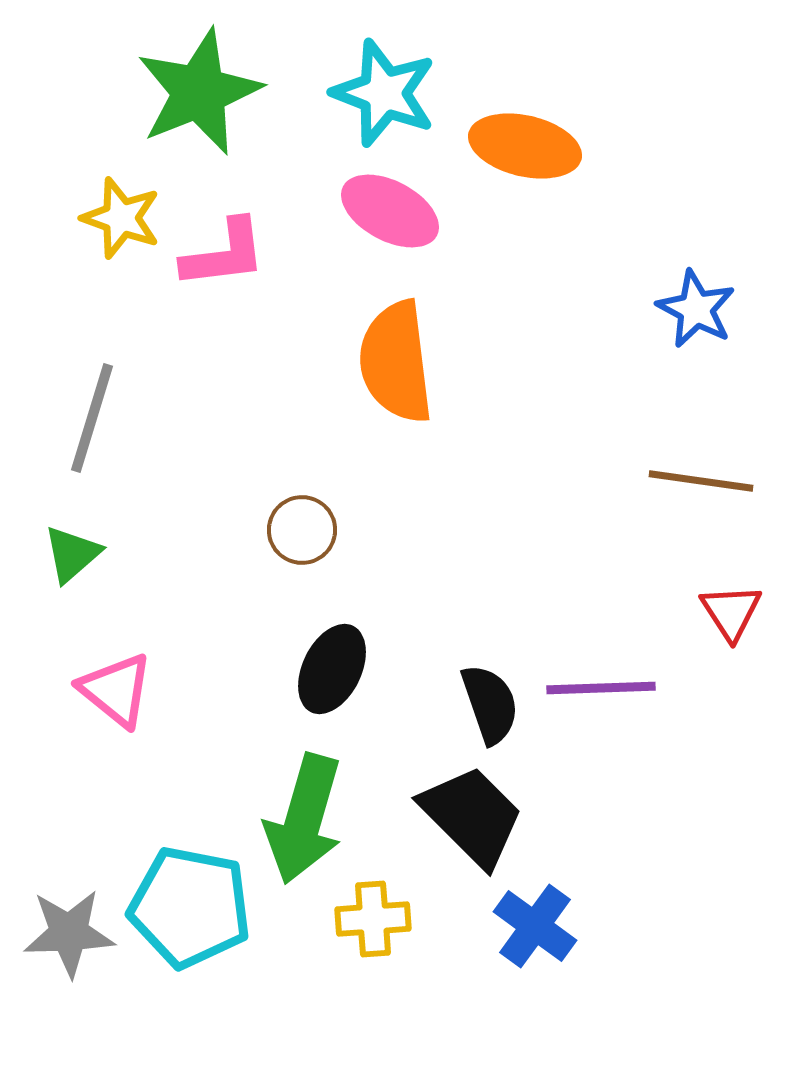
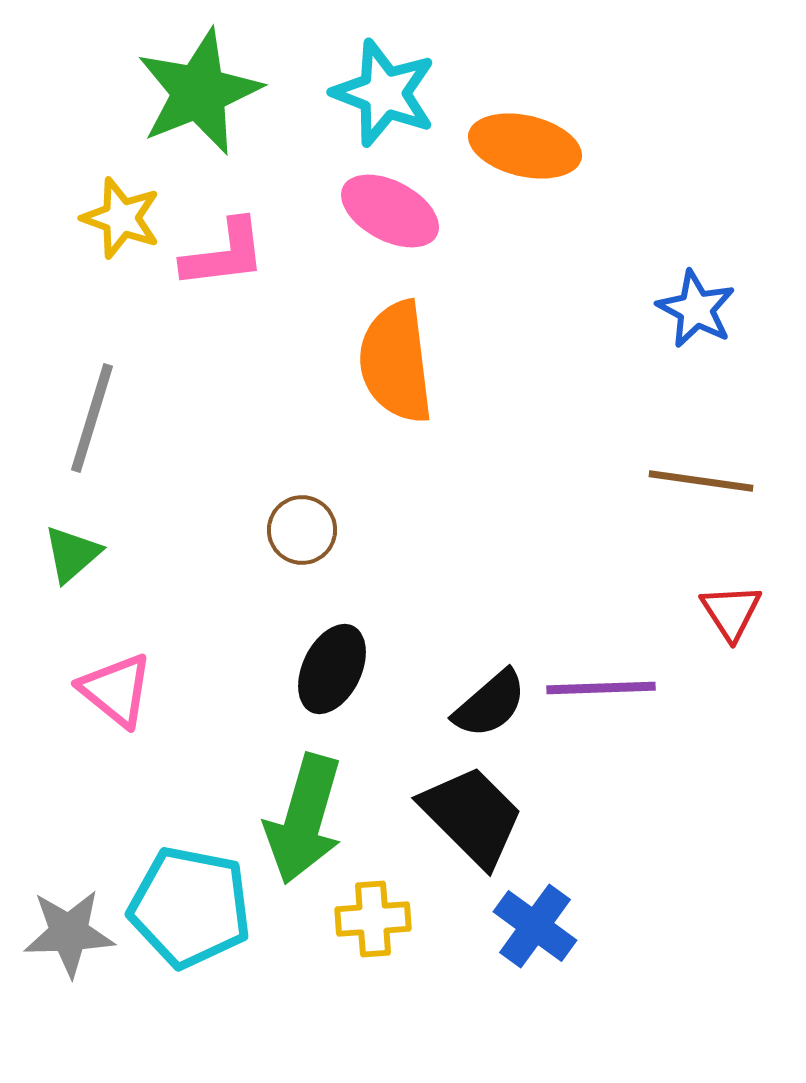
black semicircle: rotated 68 degrees clockwise
